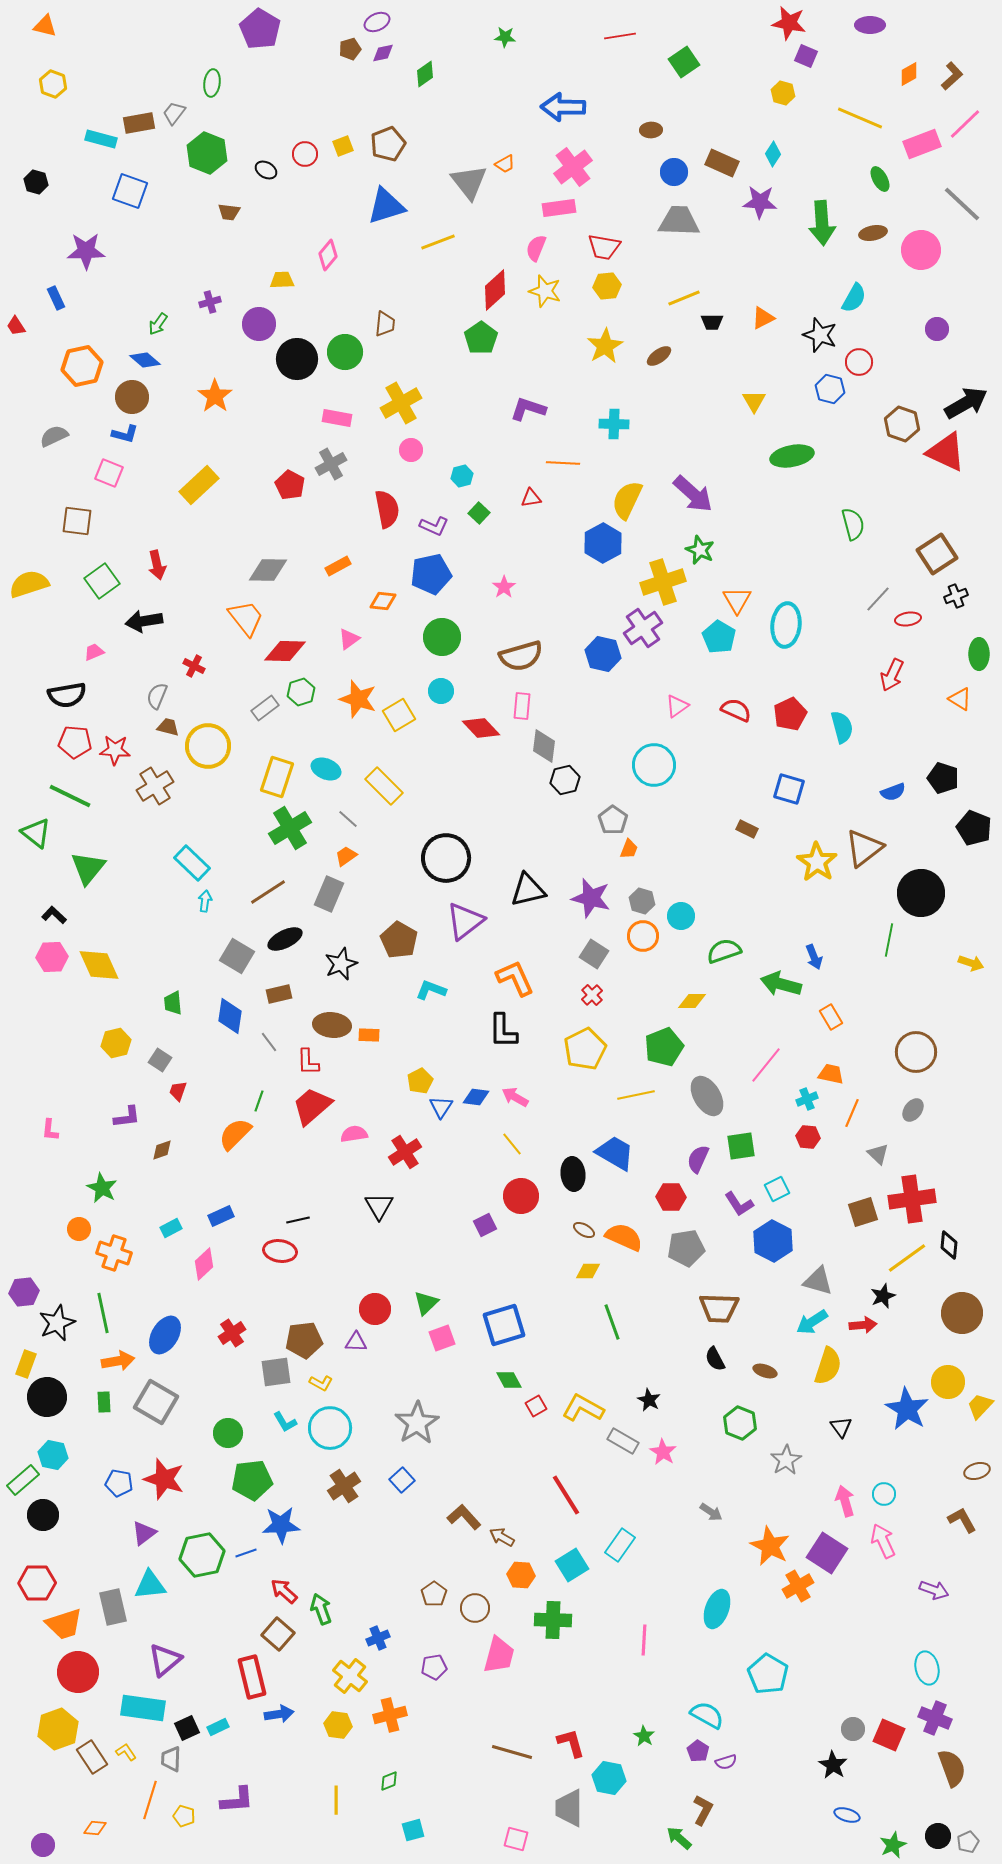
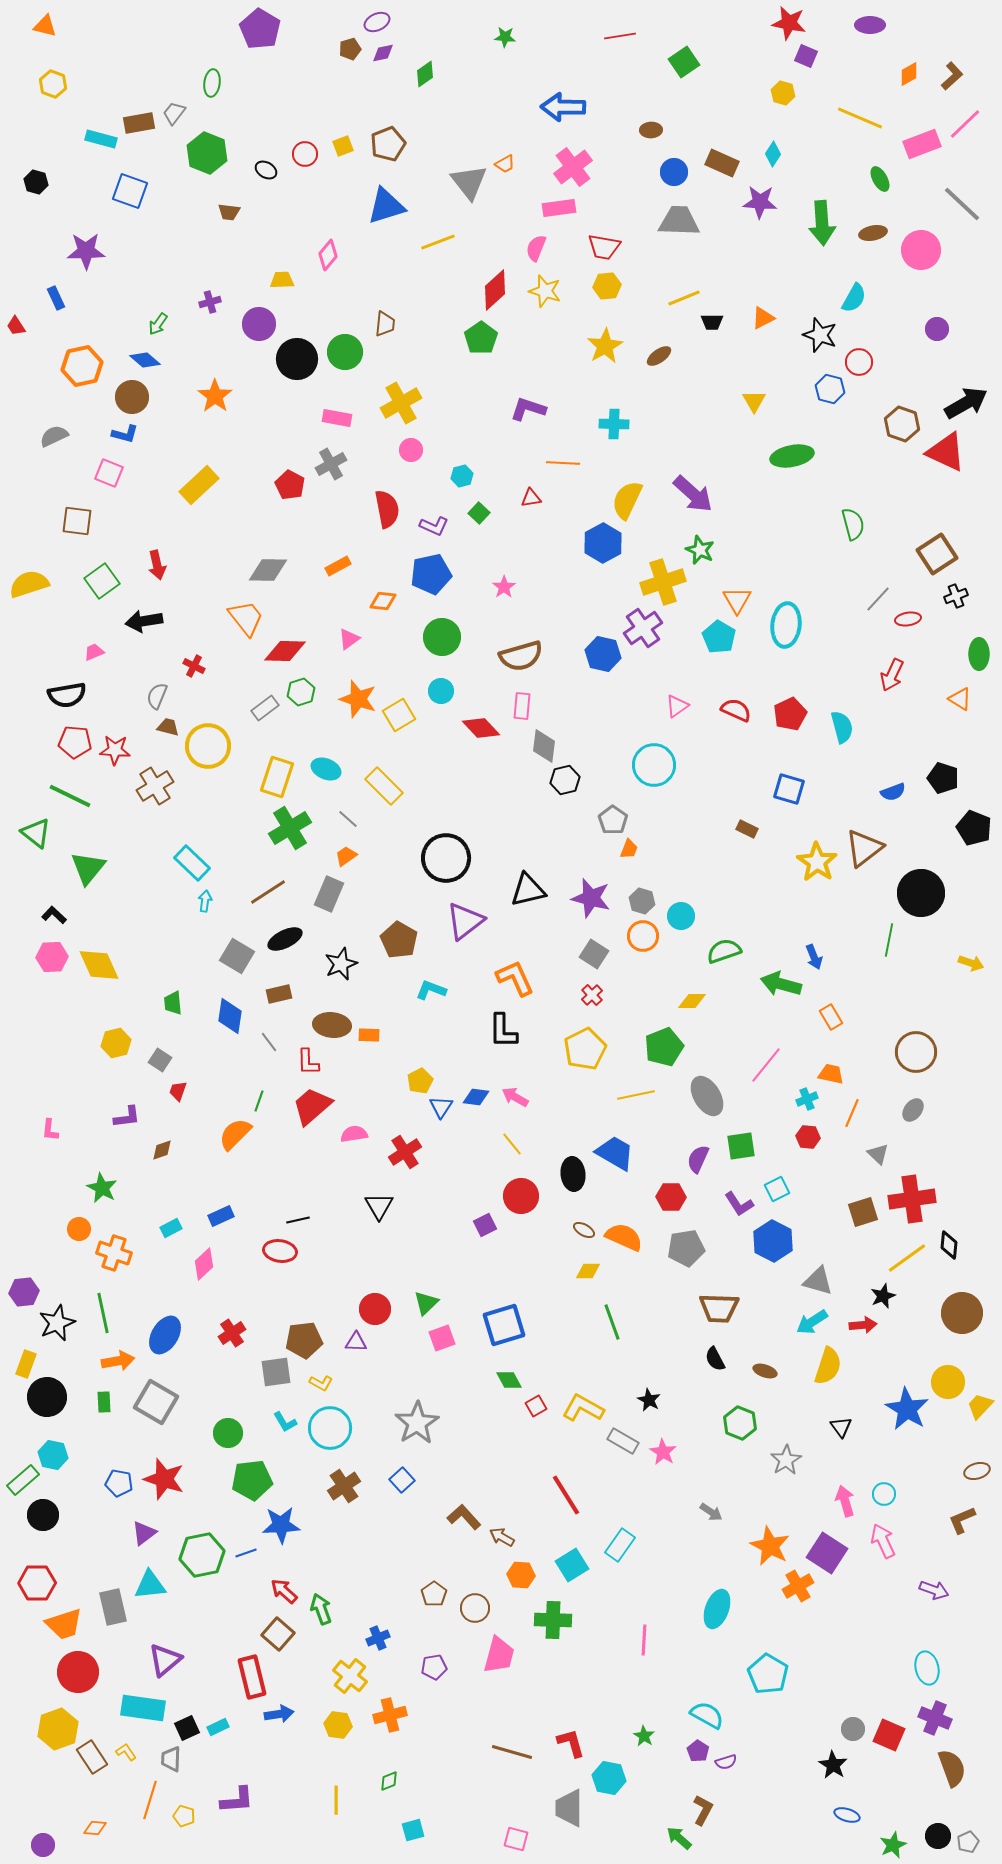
brown L-shape at (962, 1520): rotated 84 degrees counterclockwise
